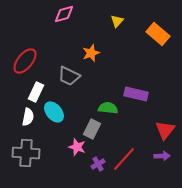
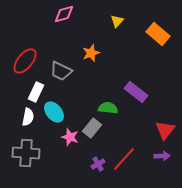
gray trapezoid: moved 8 px left, 5 px up
purple rectangle: moved 2 px up; rotated 25 degrees clockwise
gray rectangle: moved 1 px up; rotated 12 degrees clockwise
pink star: moved 7 px left, 10 px up
